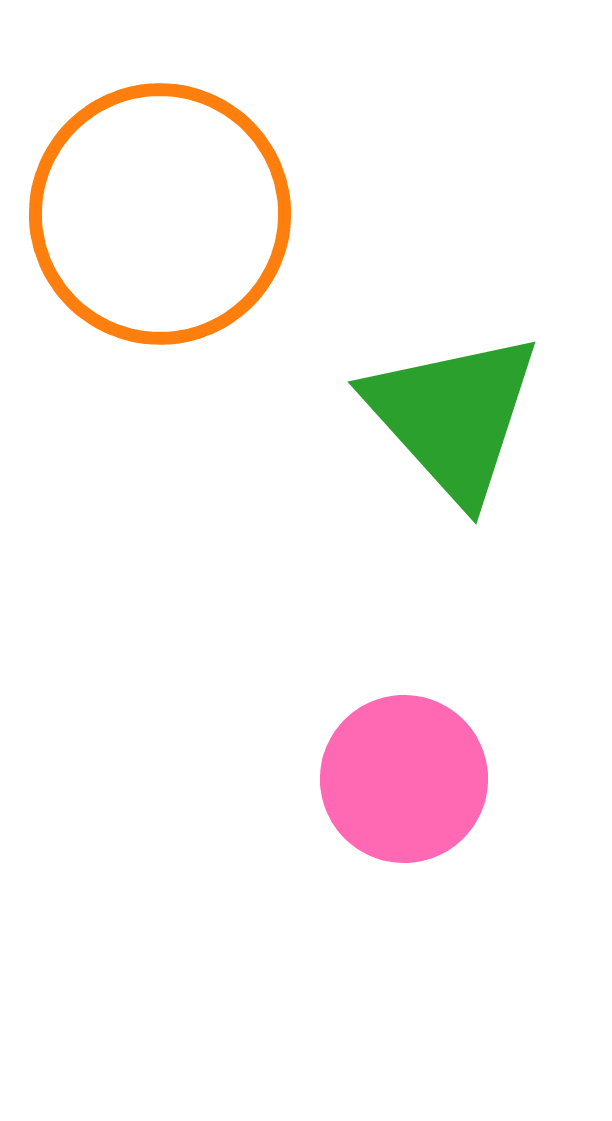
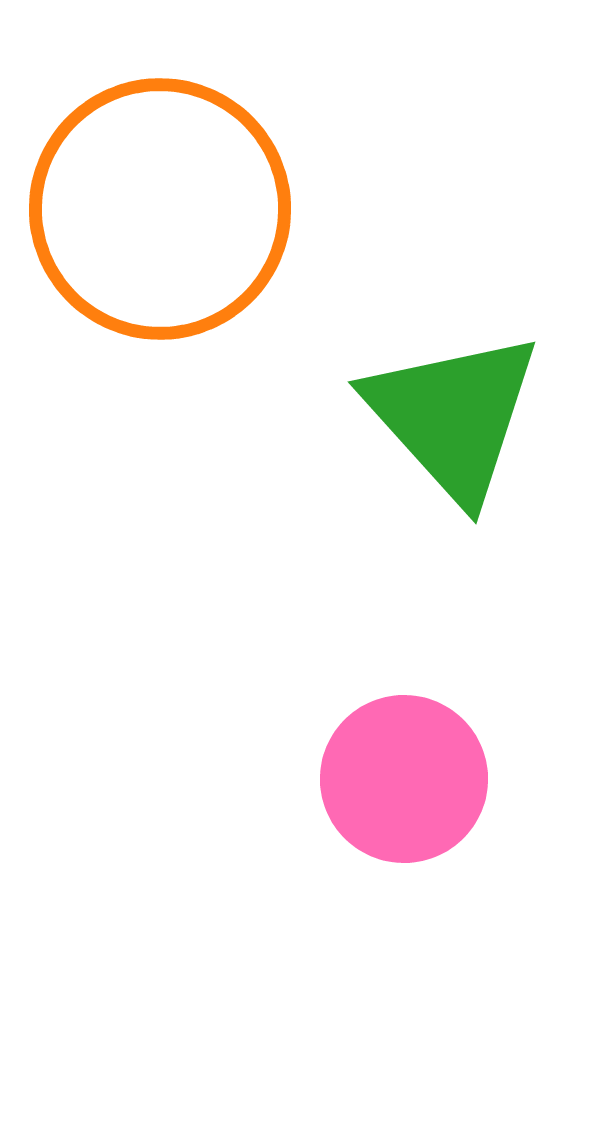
orange circle: moved 5 px up
